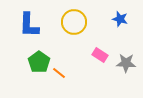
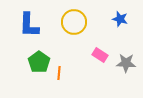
orange line: rotated 56 degrees clockwise
